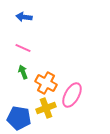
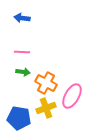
blue arrow: moved 2 px left, 1 px down
pink line: moved 1 px left, 4 px down; rotated 21 degrees counterclockwise
green arrow: rotated 120 degrees clockwise
pink ellipse: moved 1 px down
